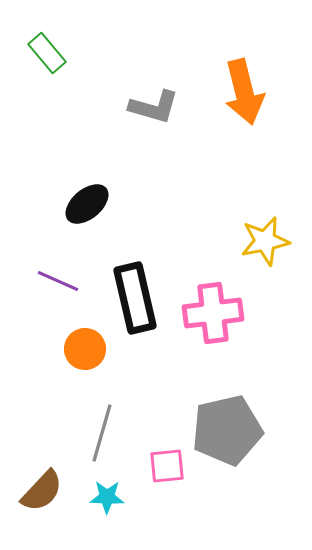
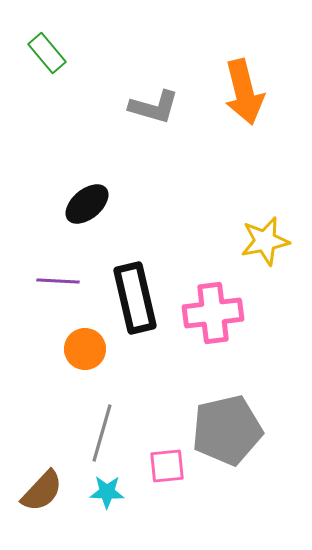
purple line: rotated 21 degrees counterclockwise
cyan star: moved 5 px up
